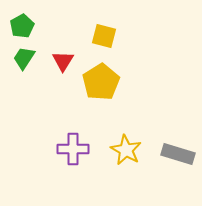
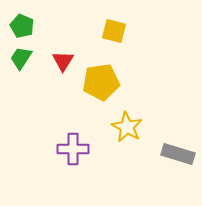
green pentagon: rotated 20 degrees counterclockwise
yellow square: moved 10 px right, 5 px up
green trapezoid: moved 3 px left
yellow pentagon: rotated 24 degrees clockwise
yellow star: moved 1 px right, 23 px up
